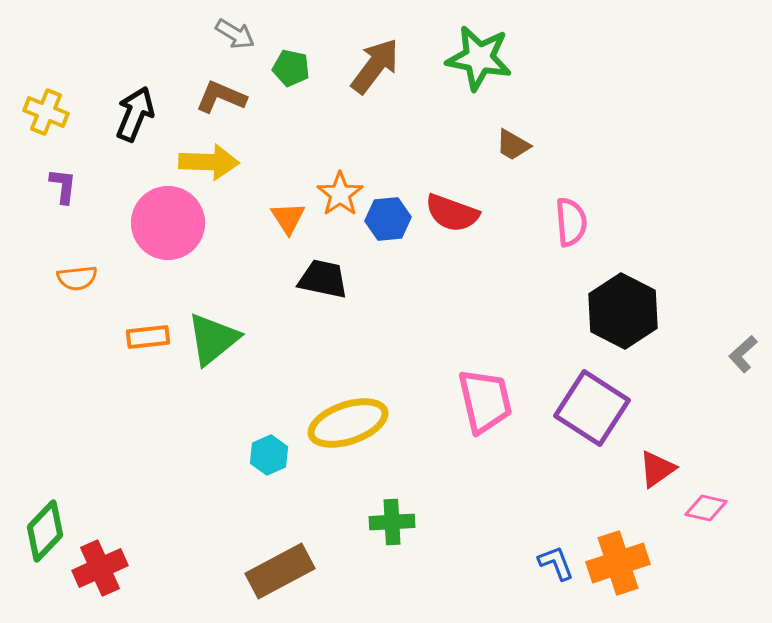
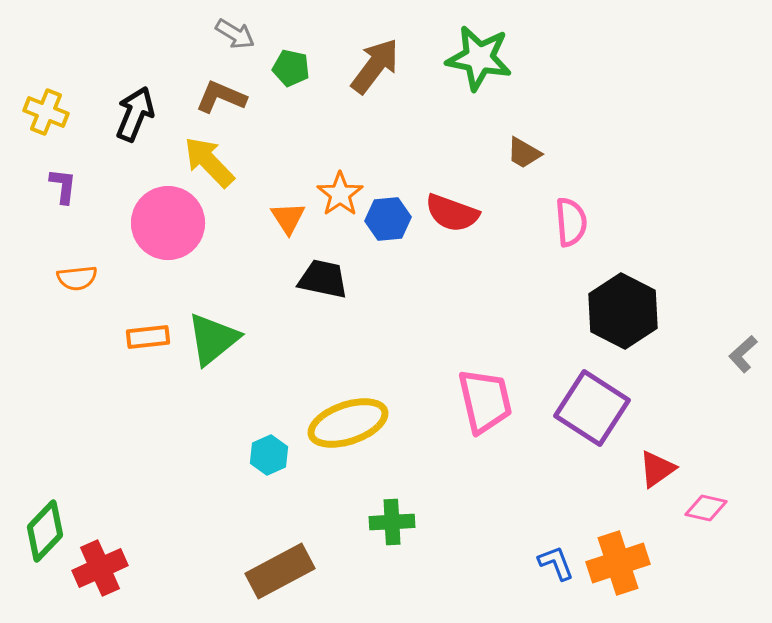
brown trapezoid: moved 11 px right, 8 px down
yellow arrow: rotated 136 degrees counterclockwise
